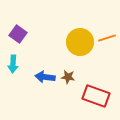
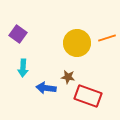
yellow circle: moved 3 px left, 1 px down
cyan arrow: moved 10 px right, 4 px down
blue arrow: moved 1 px right, 11 px down
red rectangle: moved 8 px left
